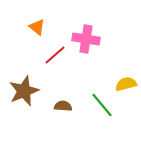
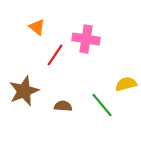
red line: rotated 15 degrees counterclockwise
